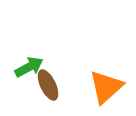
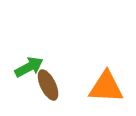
orange triangle: rotated 45 degrees clockwise
